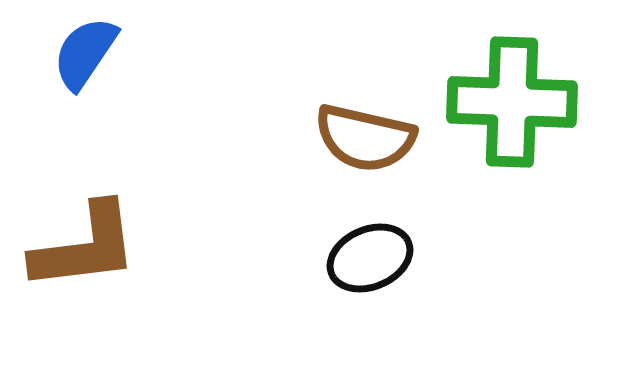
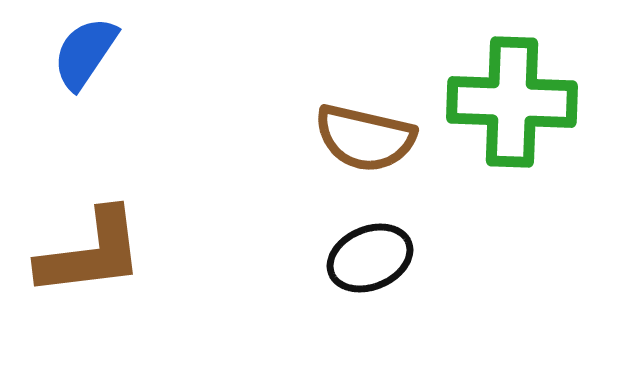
brown L-shape: moved 6 px right, 6 px down
